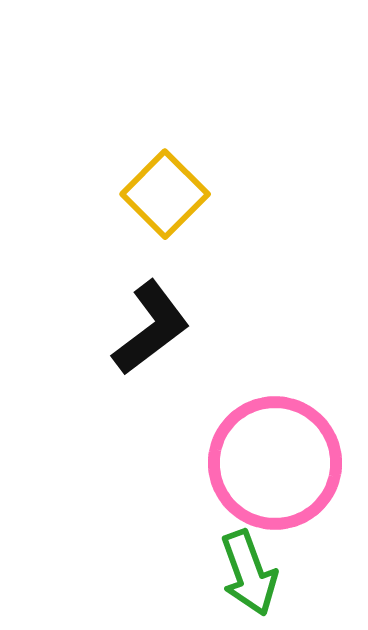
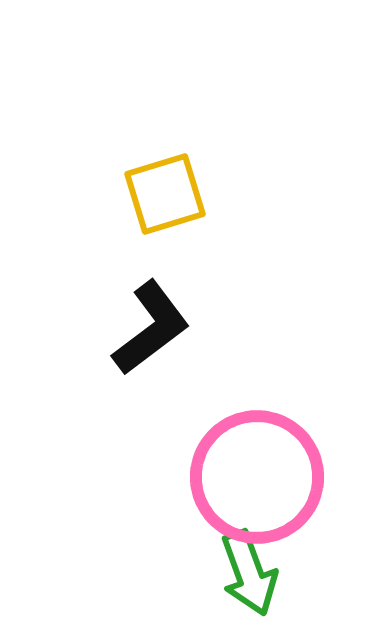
yellow square: rotated 28 degrees clockwise
pink circle: moved 18 px left, 14 px down
